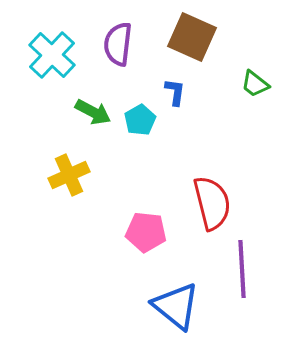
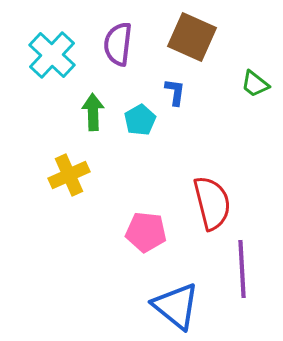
green arrow: rotated 120 degrees counterclockwise
